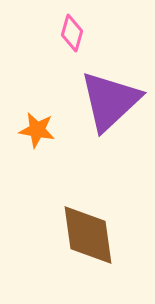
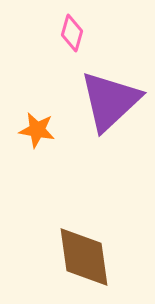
brown diamond: moved 4 px left, 22 px down
